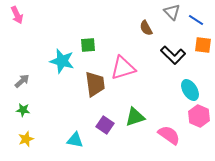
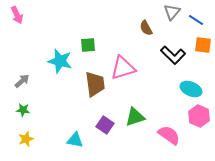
gray triangle: rotated 24 degrees clockwise
cyan star: moved 2 px left
cyan ellipse: moved 1 px right, 1 px up; rotated 35 degrees counterclockwise
